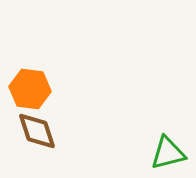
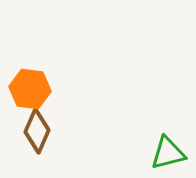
brown diamond: rotated 42 degrees clockwise
